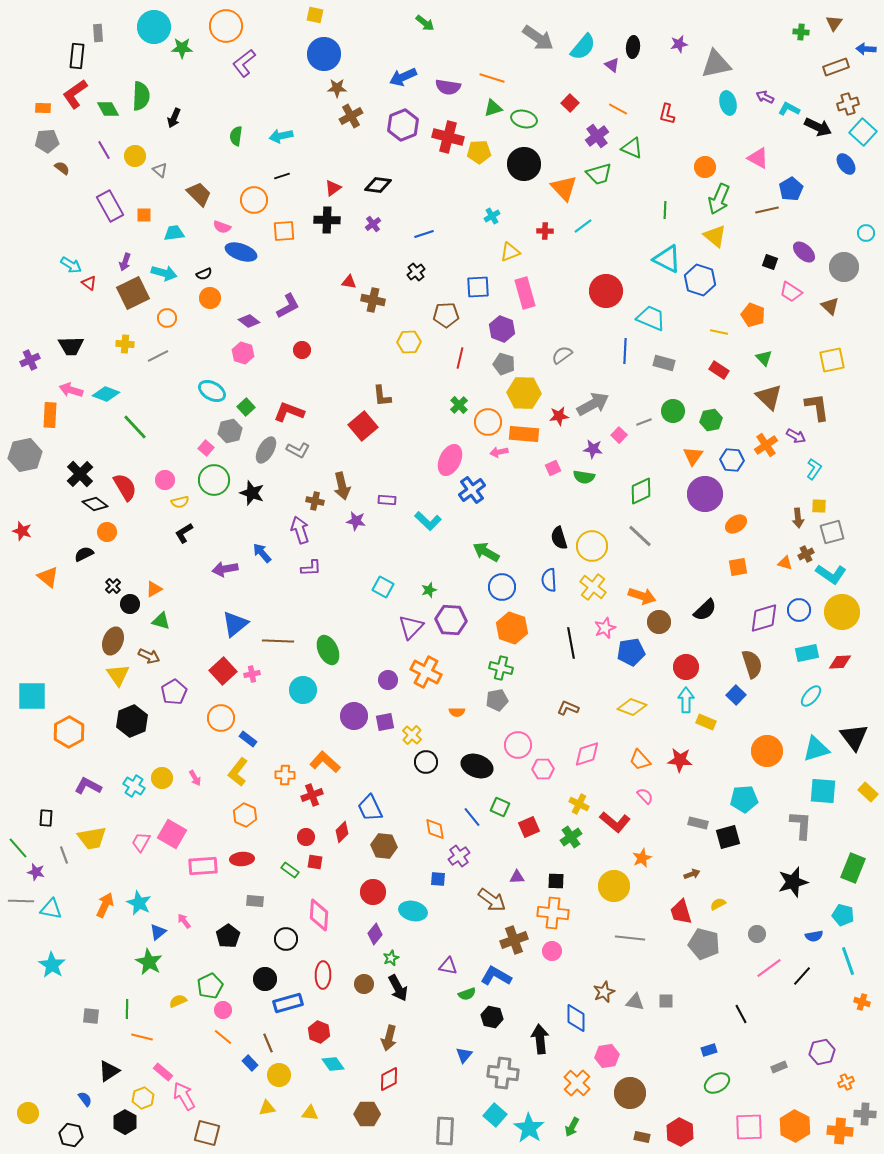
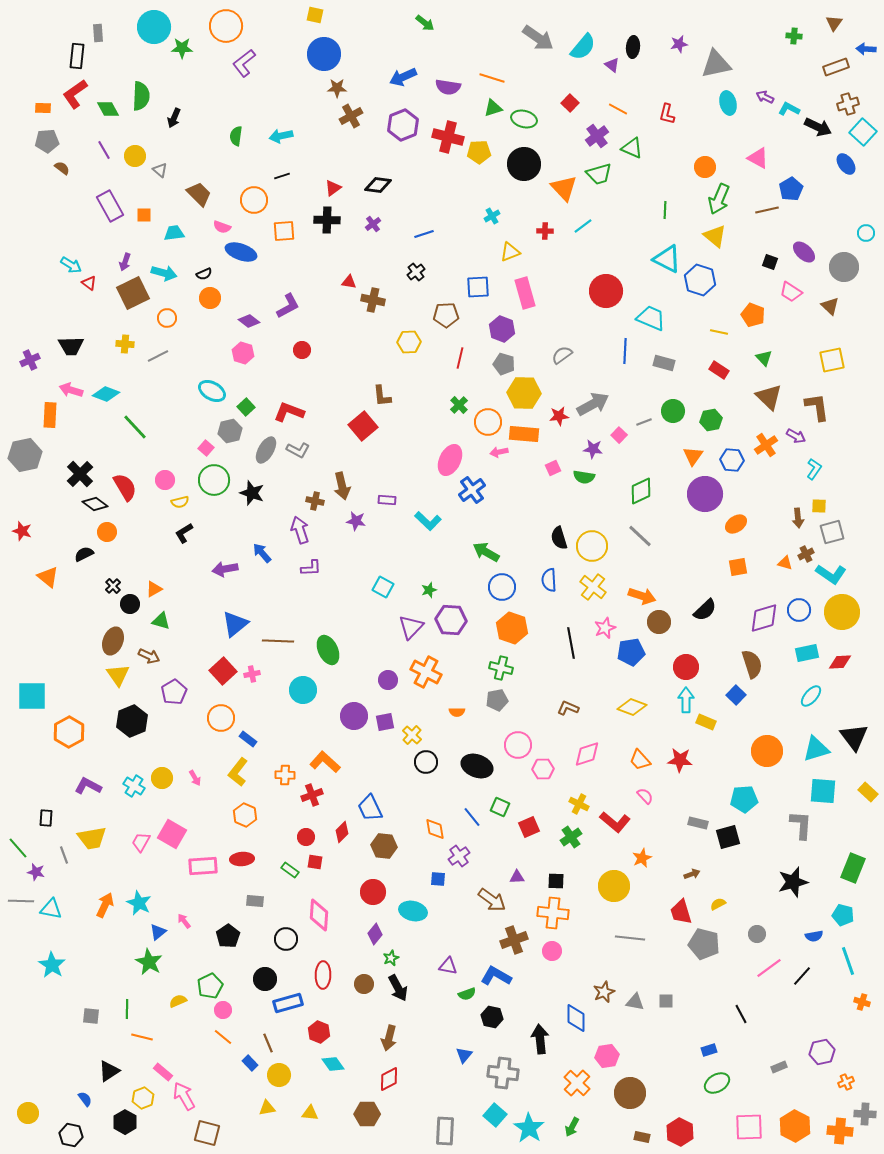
green cross at (801, 32): moved 7 px left, 4 px down
